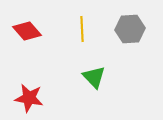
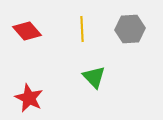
red star: rotated 16 degrees clockwise
